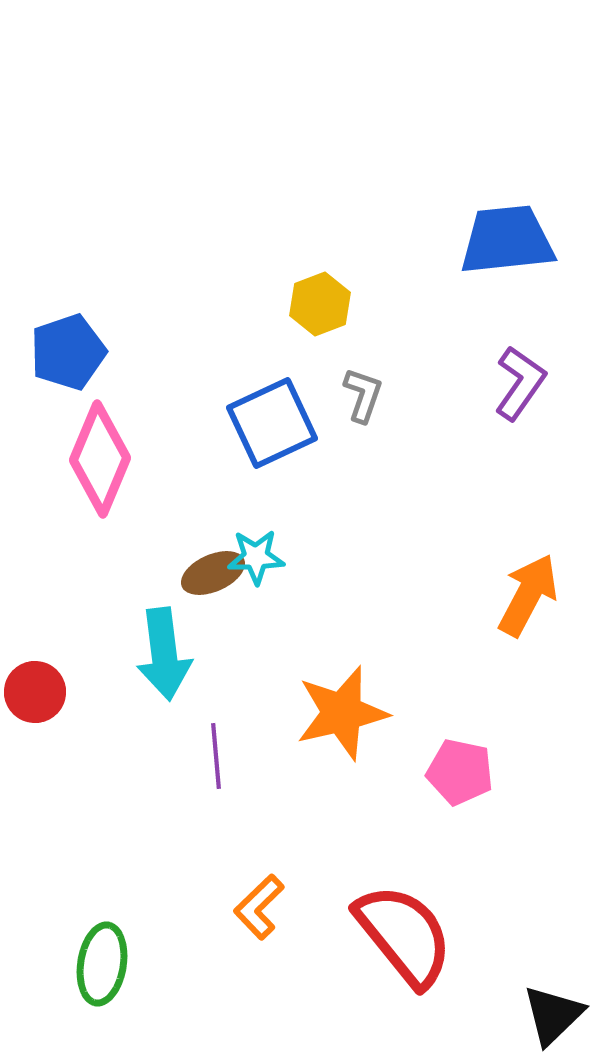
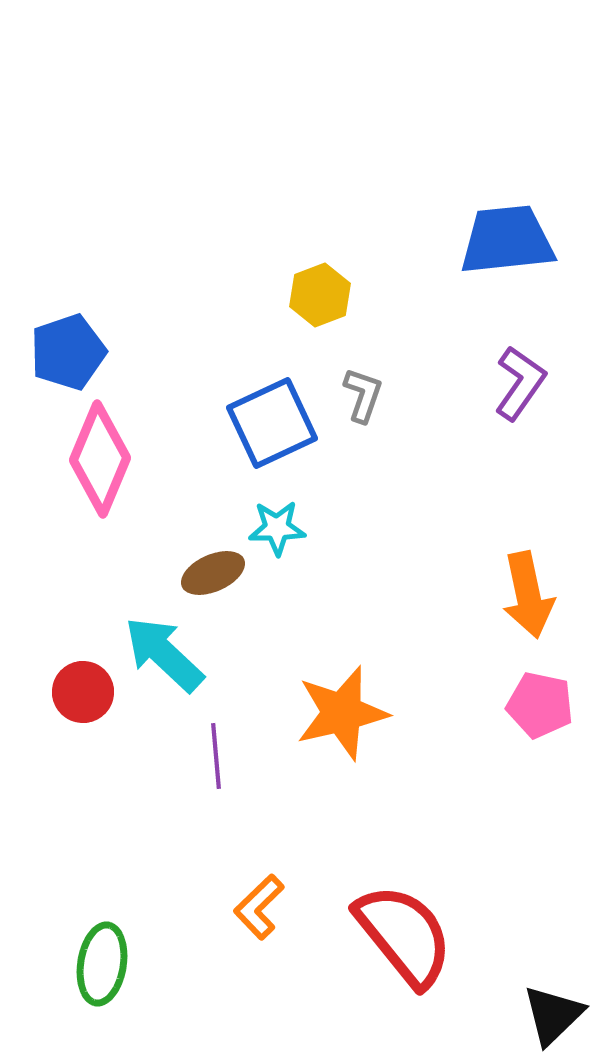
yellow hexagon: moved 9 px up
cyan star: moved 21 px right, 29 px up
orange arrow: rotated 140 degrees clockwise
cyan arrow: rotated 140 degrees clockwise
red circle: moved 48 px right
pink pentagon: moved 80 px right, 67 px up
